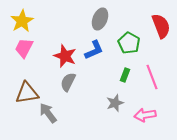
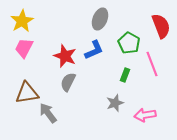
pink line: moved 13 px up
